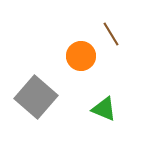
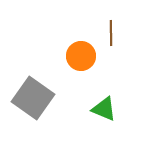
brown line: moved 1 px up; rotated 30 degrees clockwise
gray square: moved 3 px left, 1 px down; rotated 6 degrees counterclockwise
